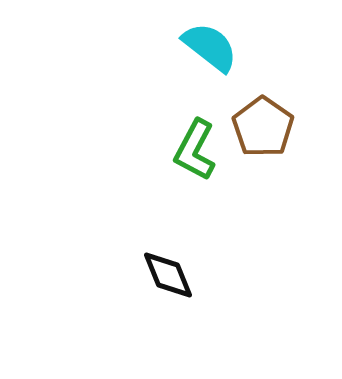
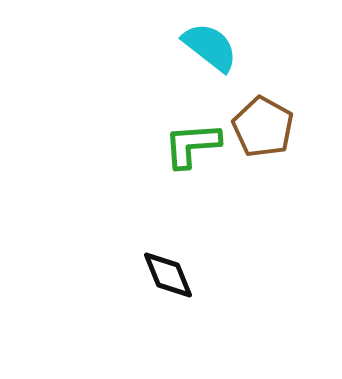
brown pentagon: rotated 6 degrees counterclockwise
green L-shape: moved 3 px left, 5 px up; rotated 58 degrees clockwise
